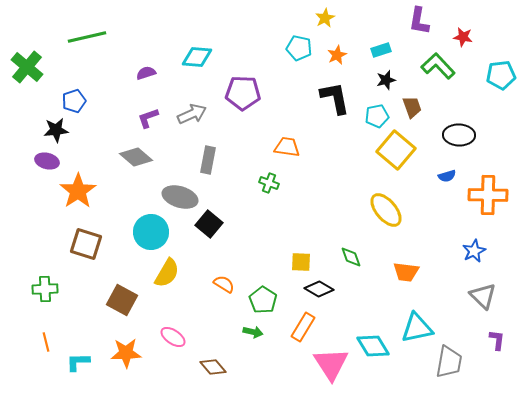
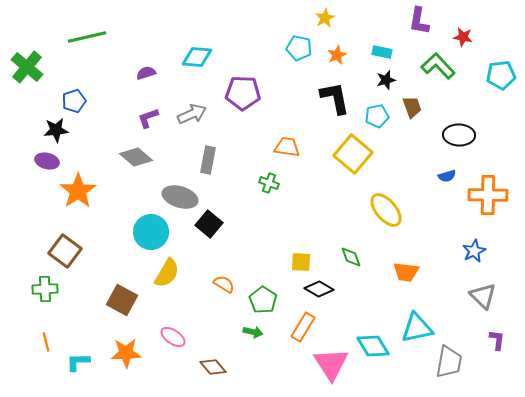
cyan rectangle at (381, 50): moved 1 px right, 2 px down; rotated 30 degrees clockwise
yellow square at (396, 150): moved 43 px left, 4 px down
brown square at (86, 244): moved 21 px left, 7 px down; rotated 20 degrees clockwise
